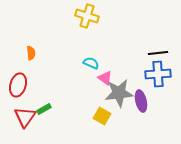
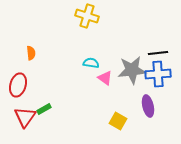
cyan semicircle: rotated 14 degrees counterclockwise
gray star: moved 13 px right, 23 px up
purple ellipse: moved 7 px right, 5 px down
yellow square: moved 16 px right, 5 px down
